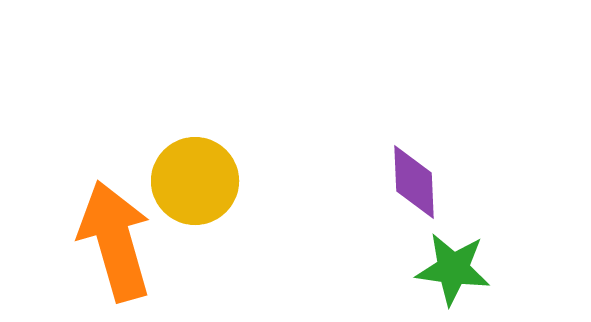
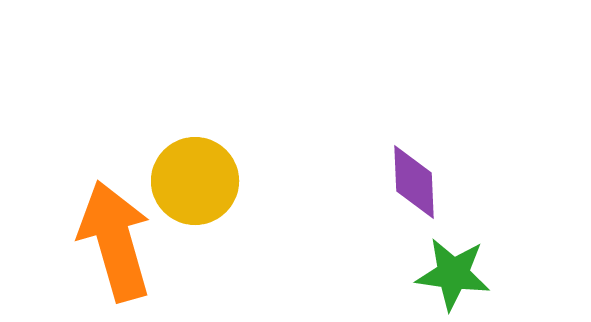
green star: moved 5 px down
